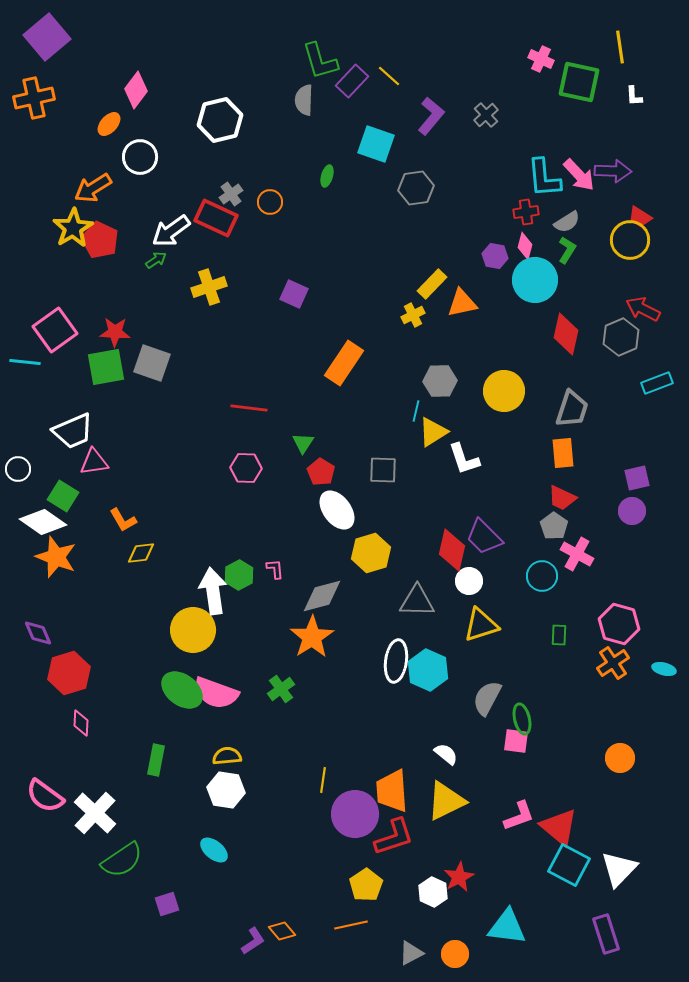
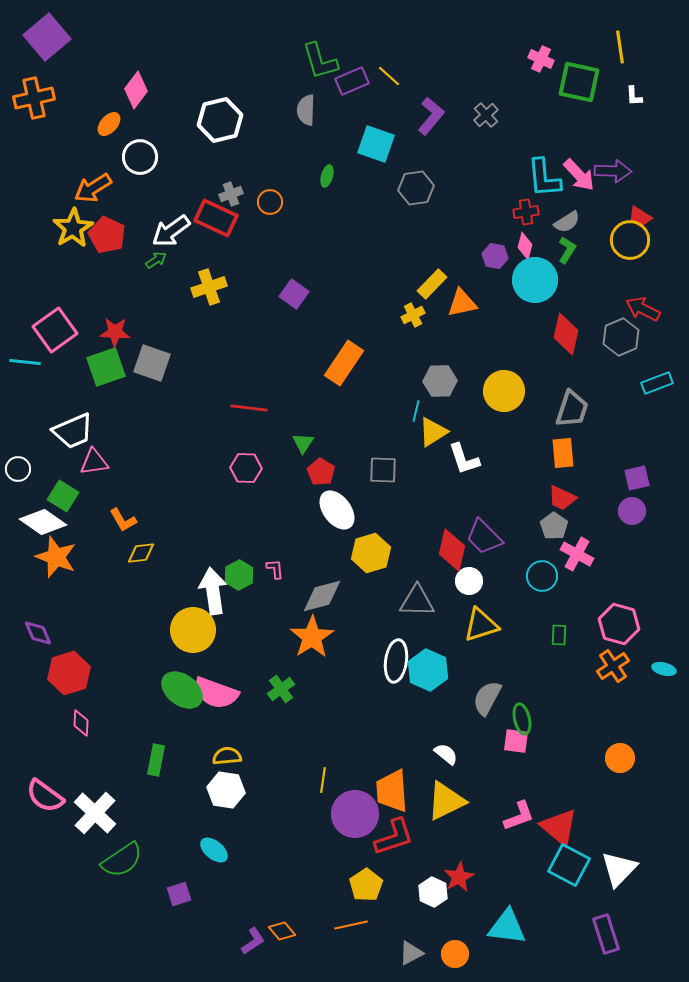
purple rectangle at (352, 81): rotated 24 degrees clockwise
gray semicircle at (304, 100): moved 2 px right, 10 px down
gray cross at (231, 194): rotated 15 degrees clockwise
red pentagon at (100, 240): moved 7 px right, 5 px up
purple square at (294, 294): rotated 12 degrees clockwise
green square at (106, 367): rotated 9 degrees counterclockwise
orange cross at (613, 663): moved 3 px down
purple square at (167, 904): moved 12 px right, 10 px up
